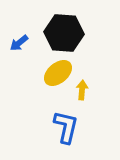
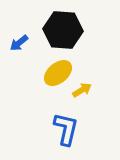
black hexagon: moved 1 px left, 3 px up
yellow arrow: rotated 54 degrees clockwise
blue L-shape: moved 2 px down
